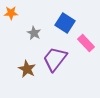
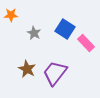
orange star: moved 2 px down
blue square: moved 6 px down
purple trapezoid: moved 14 px down
